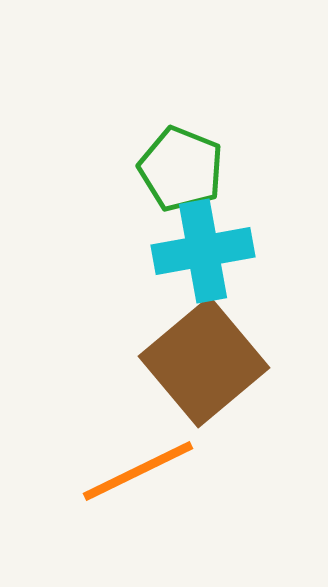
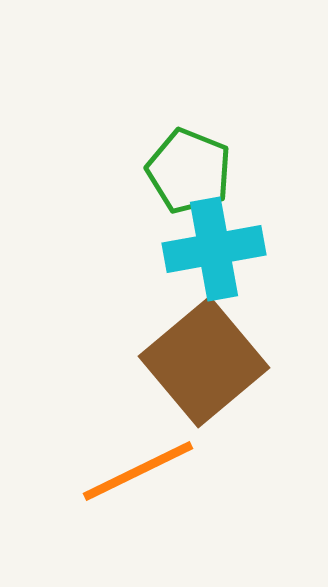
green pentagon: moved 8 px right, 2 px down
cyan cross: moved 11 px right, 2 px up
